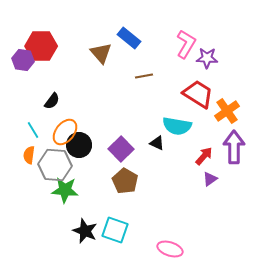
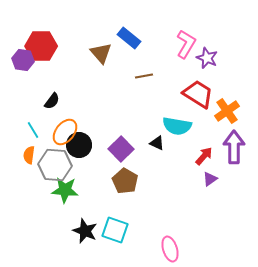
purple star: rotated 20 degrees clockwise
pink ellipse: rotated 55 degrees clockwise
